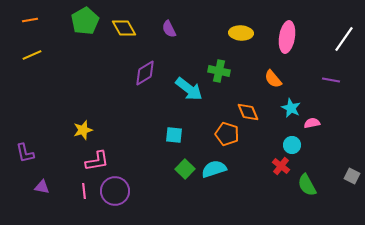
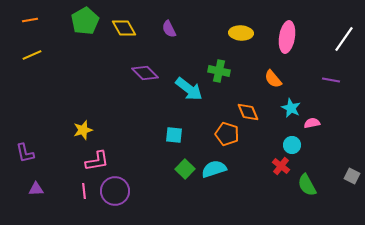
purple diamond: rotated 76 degrees clockwise
purple triangle: moved 6 px left, 2 px down; rotated 14 degrees counterclockwise
